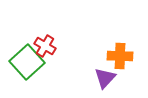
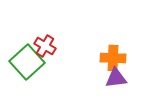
orange cross: moved 7 px left, 2 px down
purple triangle: moved 11 px right; rotated 40 degrees clockwise
